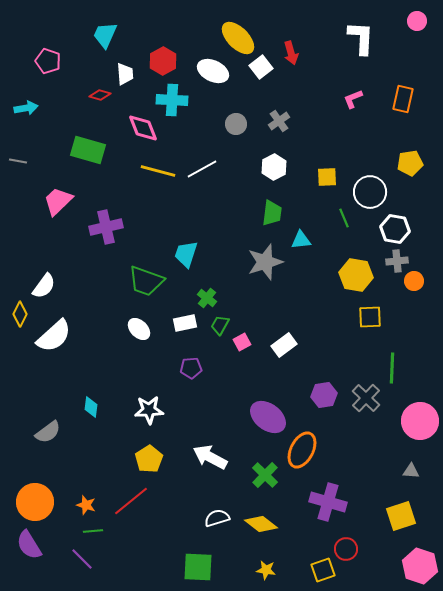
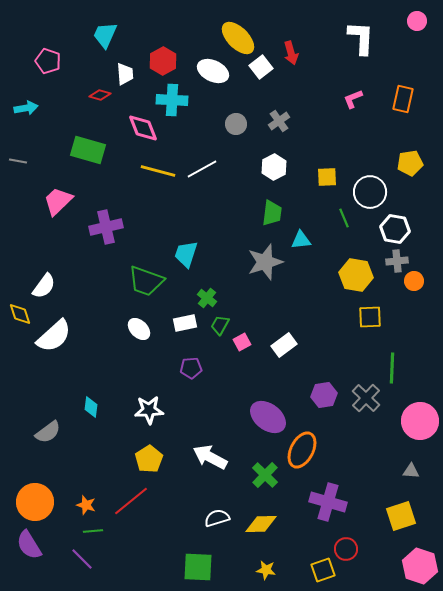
yellow diamond at (20, 314): rotated 45 degrees counterclockwise
yellow diamond at (261, 524): rotated 40 degrees counterclockwise
